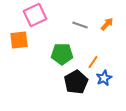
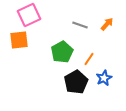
pink square: moved 6 px left
green pentagon: moved 2 px up; rotated 30 degrees counterclockwise
orange line: moved 4 px left, 3 px up
